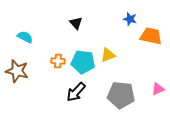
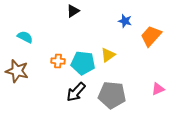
blue star: moved 5 px left, 2 px down
black triangle: moved 3 px left, 12 px up; rotated 40 degrees clockwise
orange trapezoid: rotated 60 degrees counterclockwise
yellow triangle: rotated 14 degrees counterclockwise
cyan pentagon: moved 1 px down
gray pentagon: moved 9 px left
